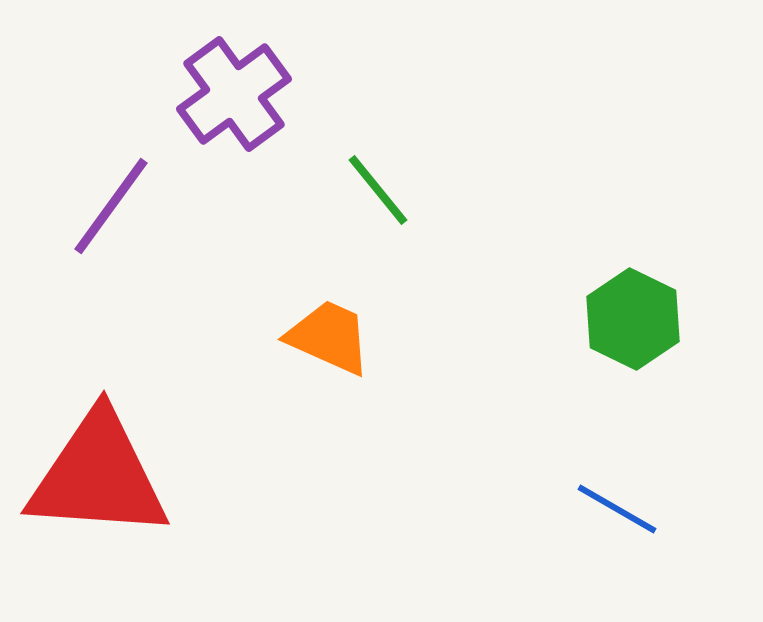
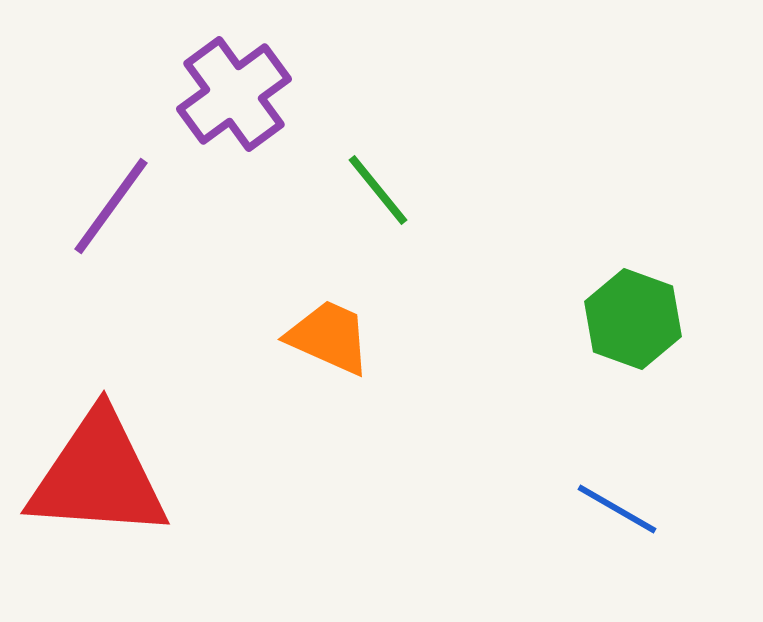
green hexagon: rotated 6 degrees counterclockwise
